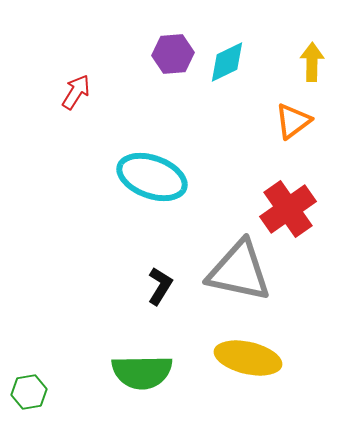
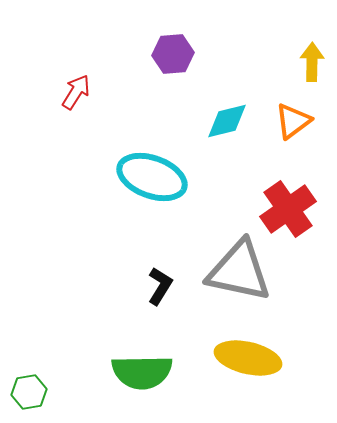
cyan diamond: moved 59 px down; rotated 12 degrees clockwise
